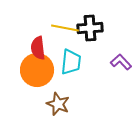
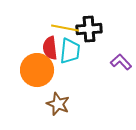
black cross: moved 1 px left, 1 px down
red semicircle: moved 12 px right
cyan trapezoid: moved 1 px left, 11 px up
